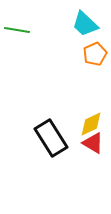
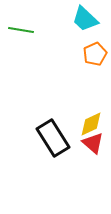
cyan trapezoid: moved 5 px up
green line: moved 4 px right
black rectangle: moved 2 px right
red triangle: rotated 10 degrees clockwise
